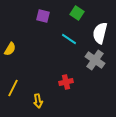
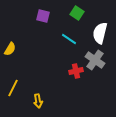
red cross: moved 10 px right, 11 px up
